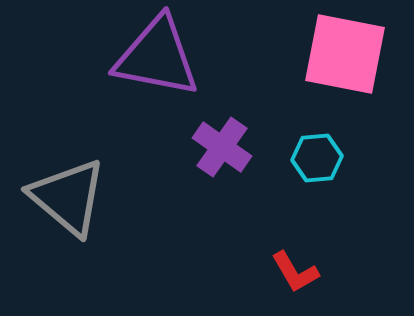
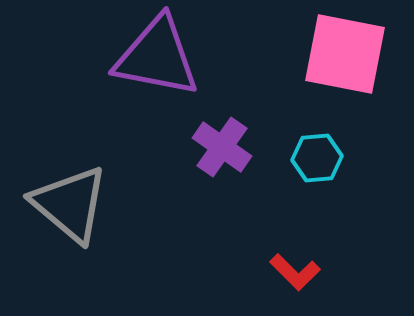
gray triangle: moved 2 px right, 7 px down
red L-shape: rotated 15 degrees counterclockwise
